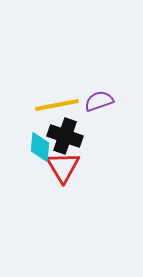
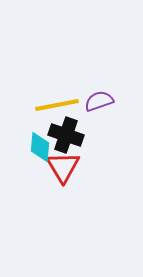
black cross: moved 1 px right, 1 px up
